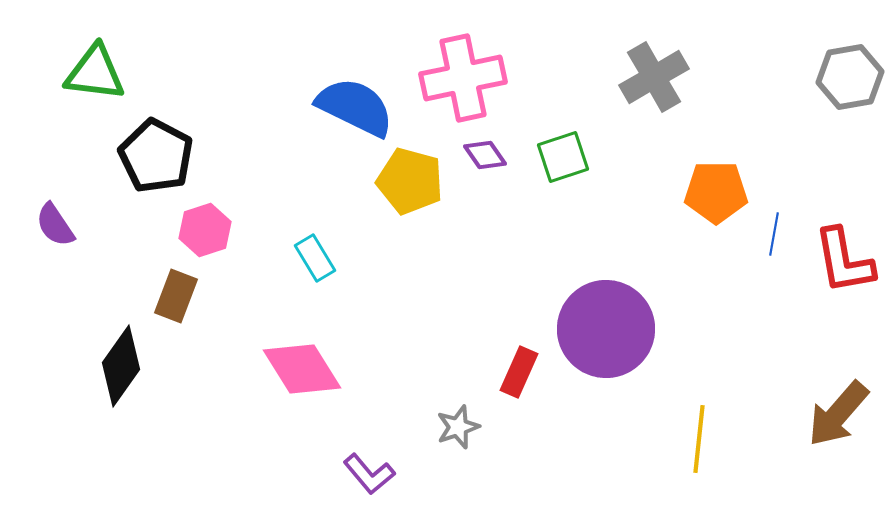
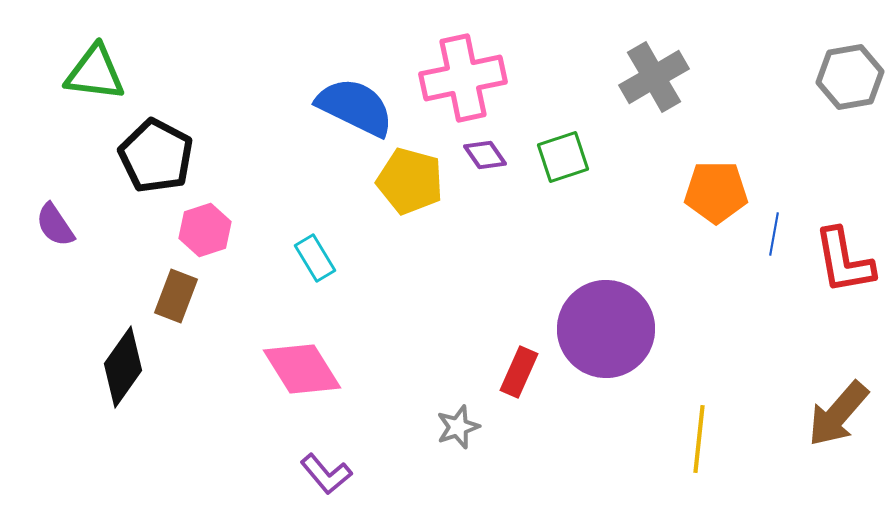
black diamond: moved 2 px right, 1 px down
purple L-shape: moved 43 px left
